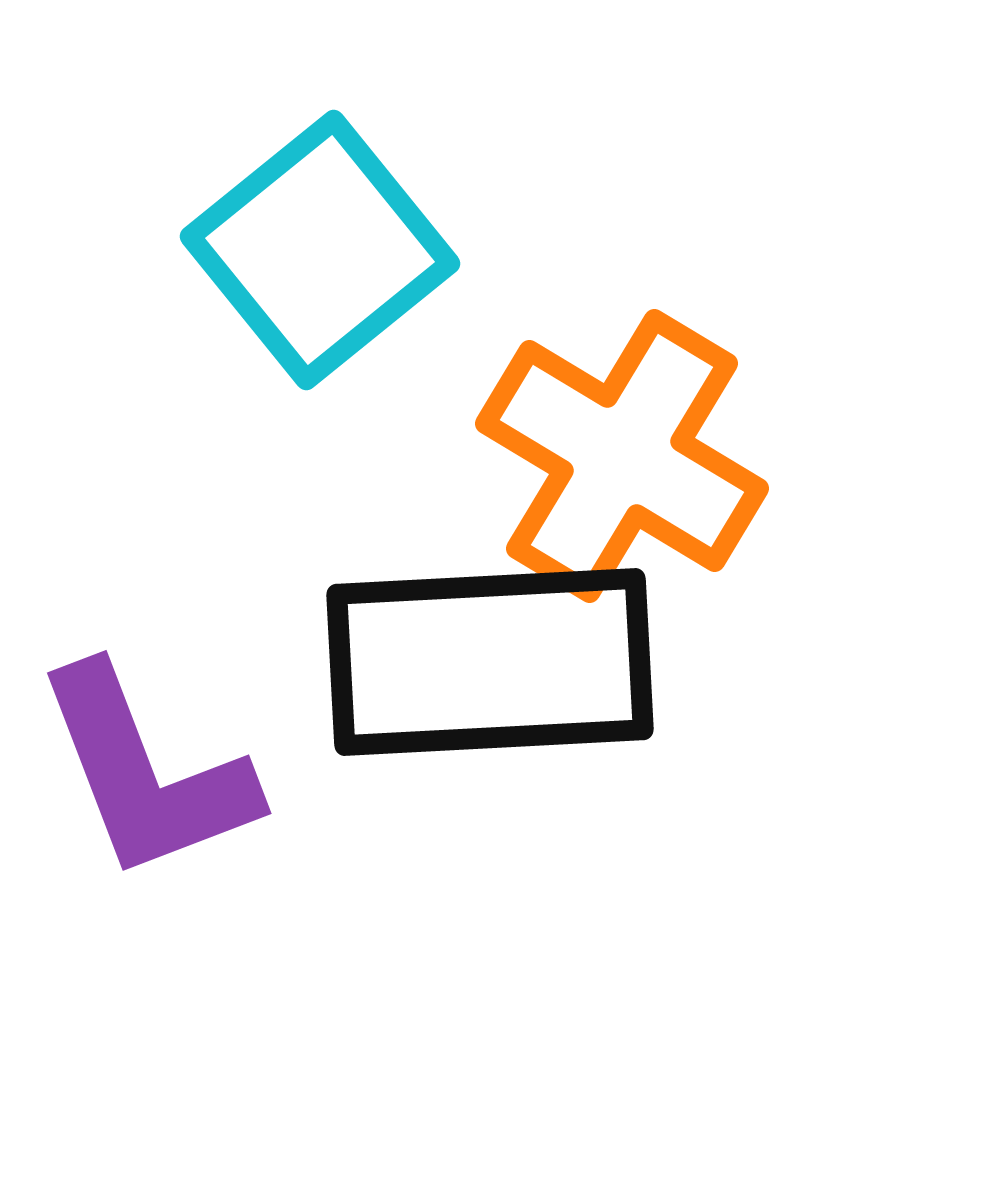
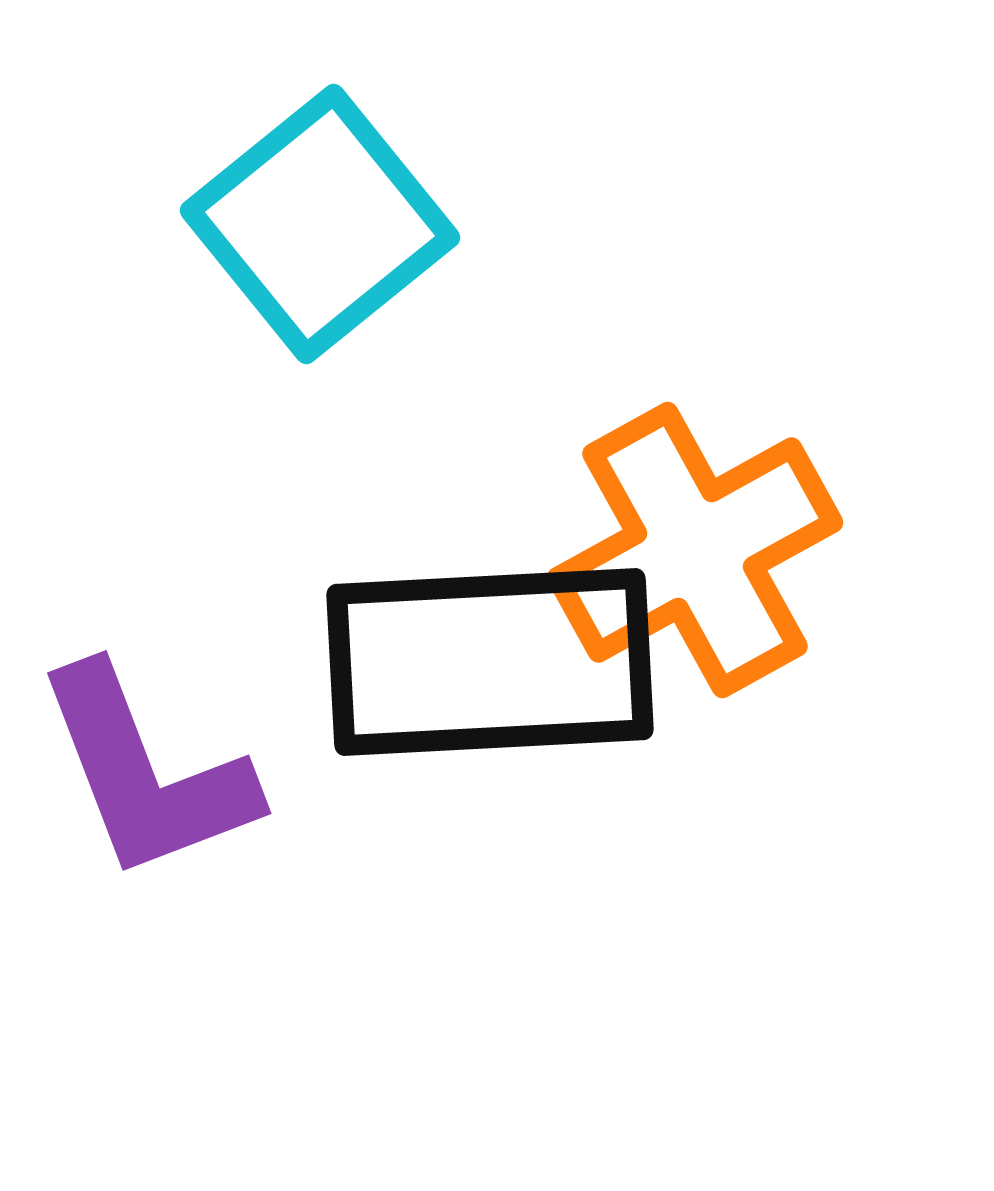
cyan square: moved 26 px up
orange cross: moved 73 px right, 94 px down; rotated 30 degrees clockwise
